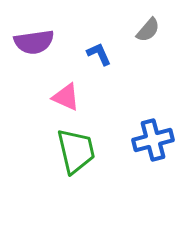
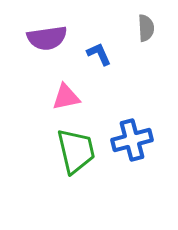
gray semicircle: moved 2 px left, 2 px up; rotated 44 degrees counterclockwise
purple semicircle: moved 13 px right, 4 px up
pink triangle: rotated 36 degrees counterclockwise
blue cross: moved 21 px left
